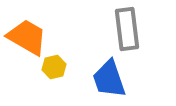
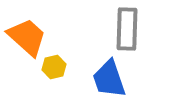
gray rectangle: rotated 9 degrees clockwise
orange trapezoid: rotated 12 degrees clockwise
